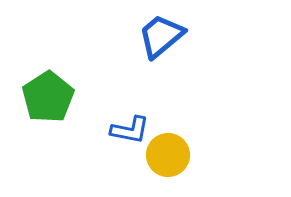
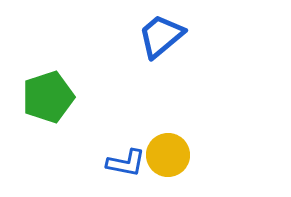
green pentagon: rotated 15 degrees clockwise
blue L-shape: moved 4 px left, 33 px down
